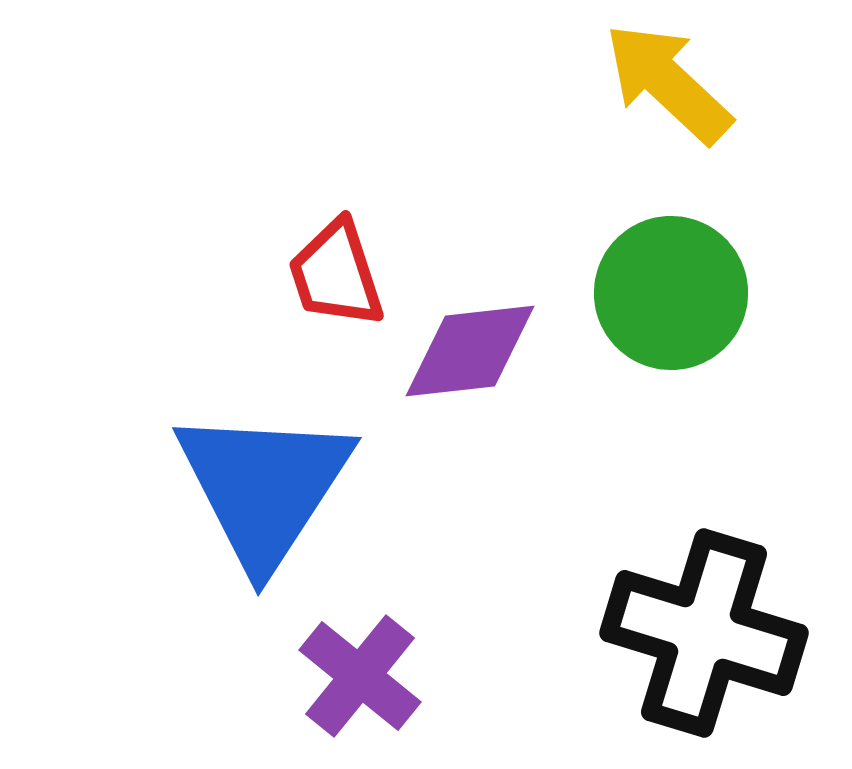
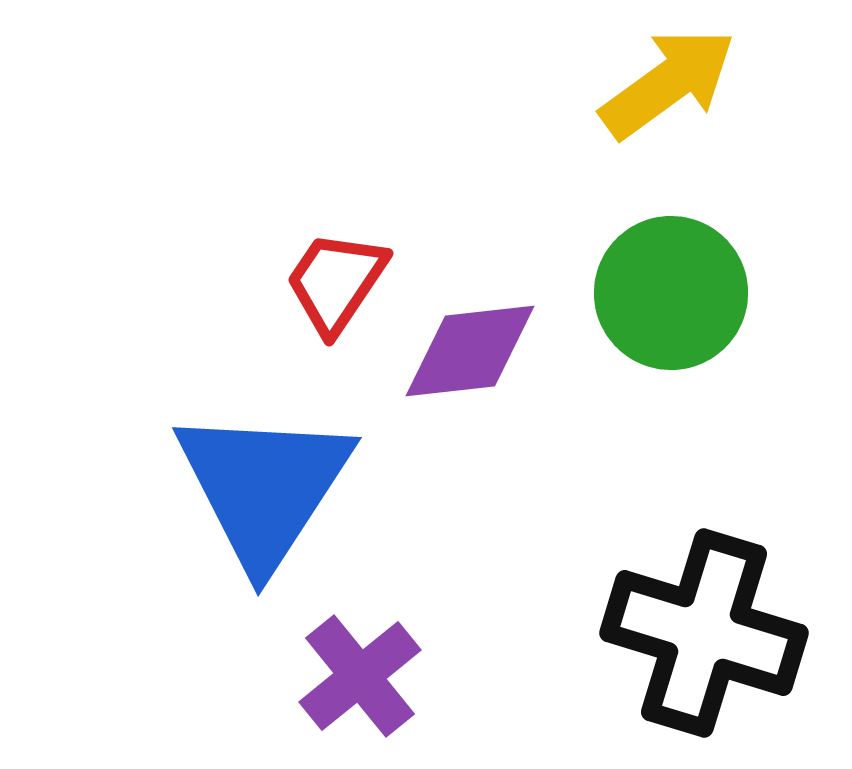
yellow arrow: rotated 101 degrees clockwise
red trapezoid: moved 8 px down; rotated 52 degrees clockwise
purple cross: rotated 12 degrees clockwise
